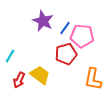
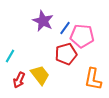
yellow trapezoid: rotated 15 degrees clockwise
